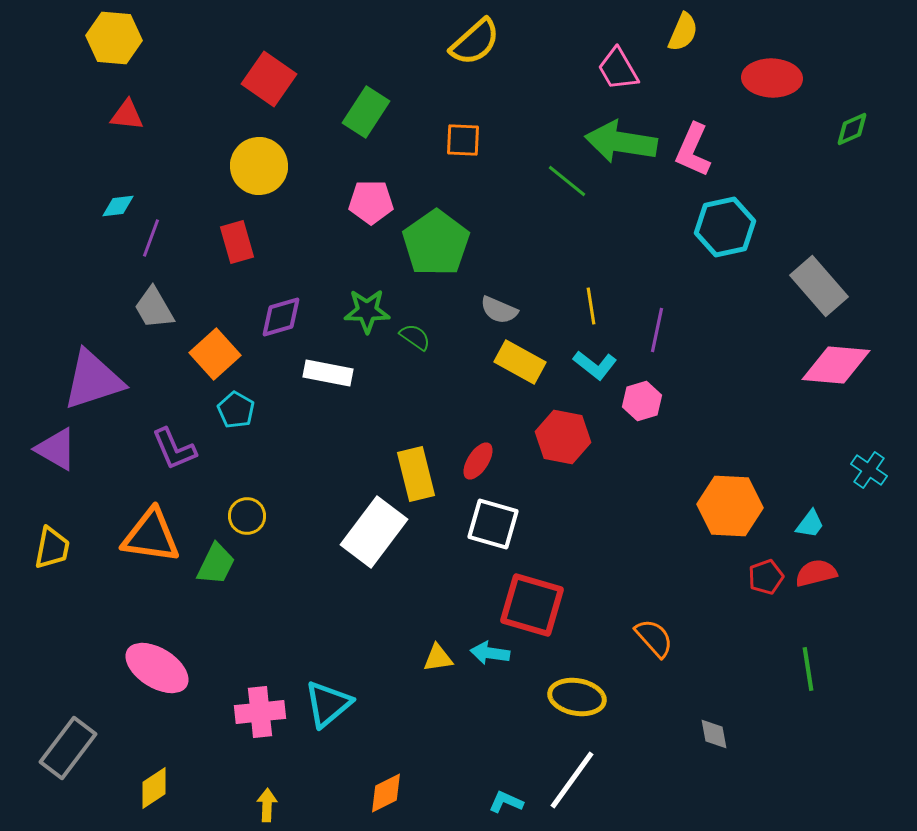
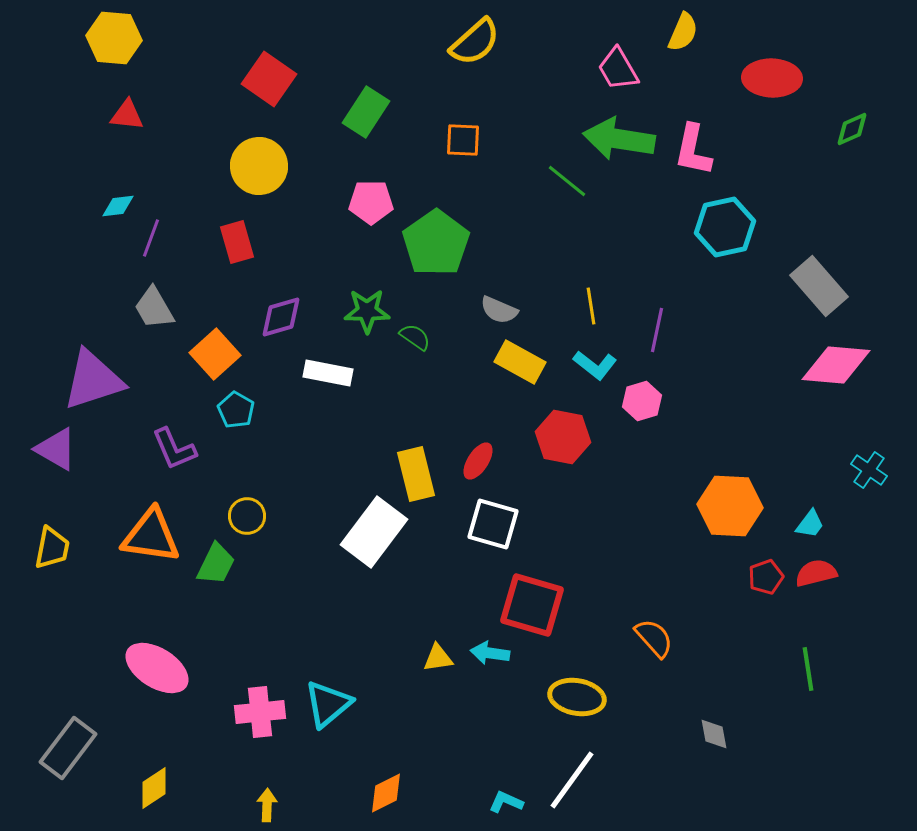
green arrow at (621, 142): moved 2 px left, 3 px up
pink L-shape at (693, 150): rotated 12 degrees counterclockwise
